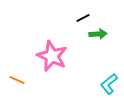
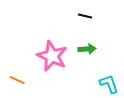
black line: moved 2 px right, 2 px up; rotated 40 degrees clockwise
green arrow: moved 11 px left, 15 px down
cyan L-shape: rotated 110 degrees clockwise
